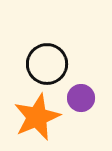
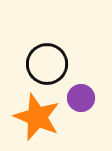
orange star: rotated 27 degrees counterclockwise
